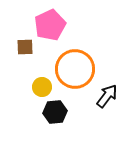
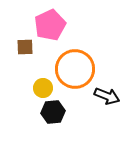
yellow circle: moved 1 px right, 1 px down
black arrow: rotated 75 degrees clockwise
black hexagon: moved 2 px left
